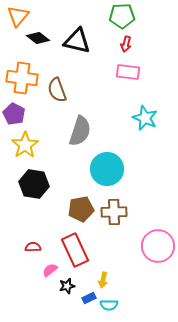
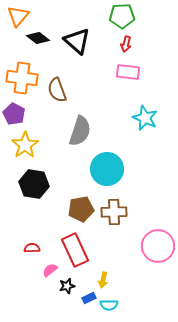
black triangle: rotated 28 degrees clockwise
red semicircle: moved 1 px left, 1 px down
